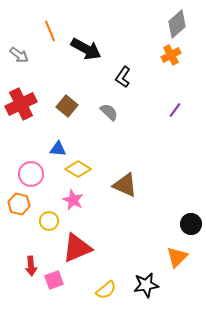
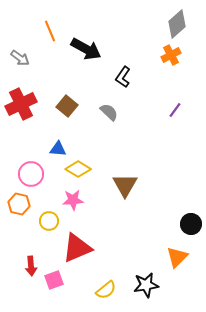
gray arrow: moved 1 px right, 3 px down
brown triangle: rotated 36 degrees clockwise
pink star: rotated 30 degrees counterclockwise
